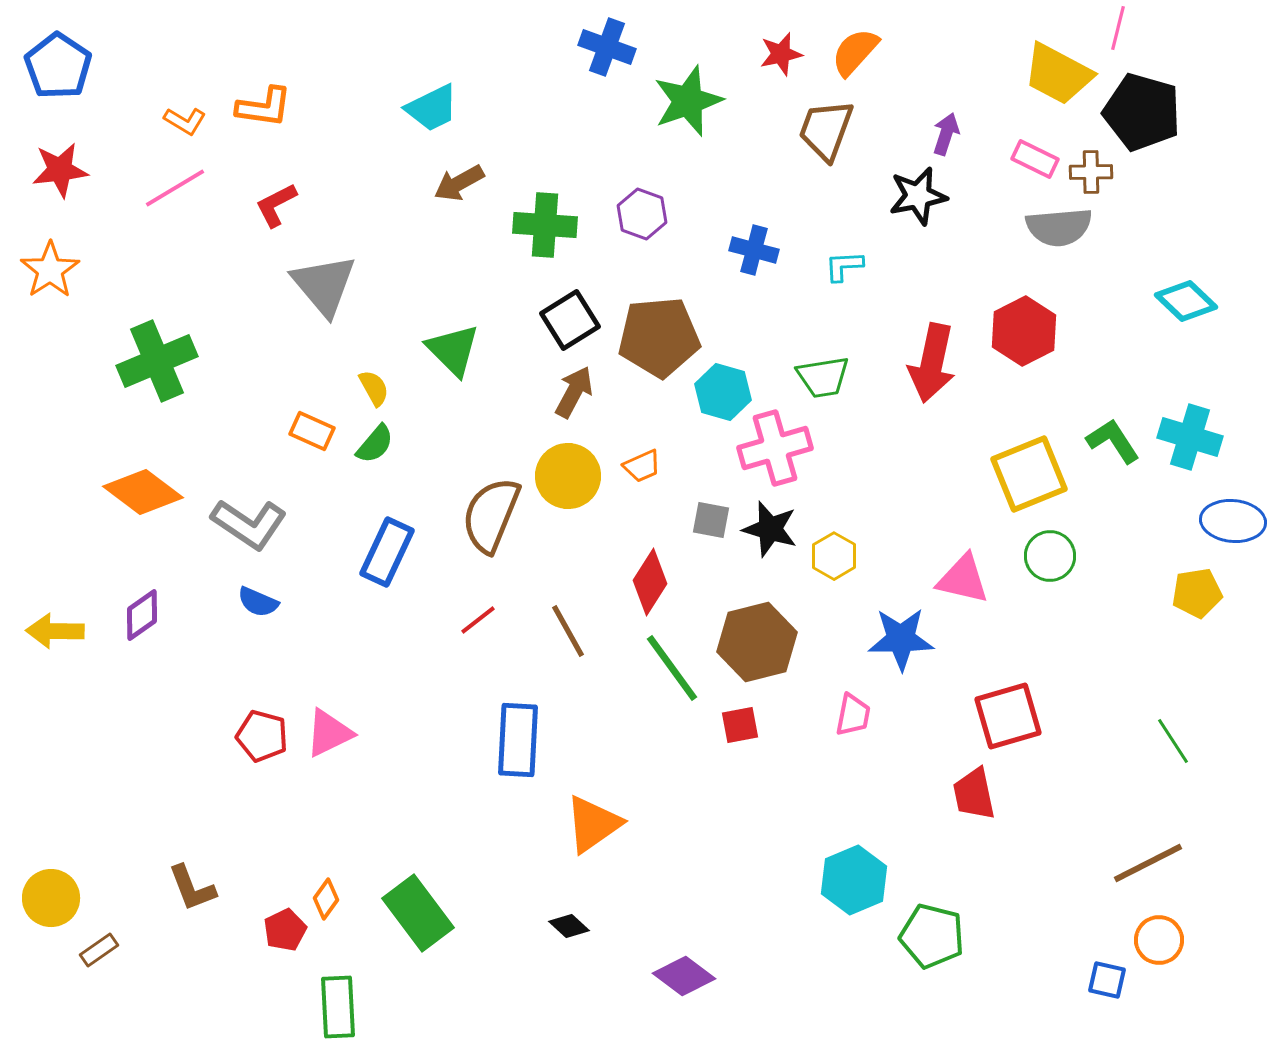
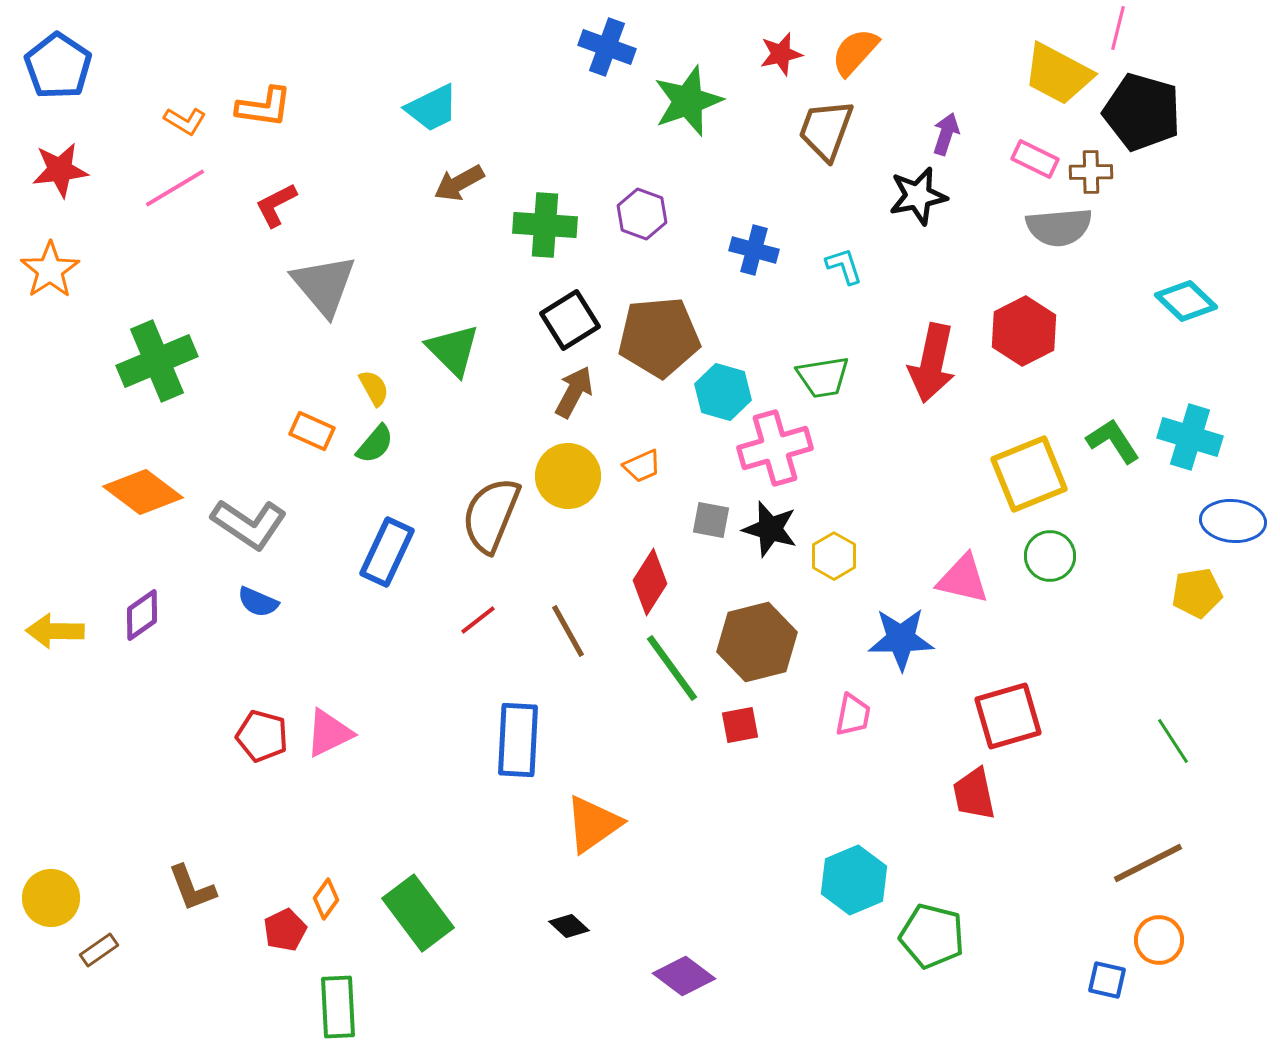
cyan L-shape at (844, 266): rotated 75 degrees clockwise
